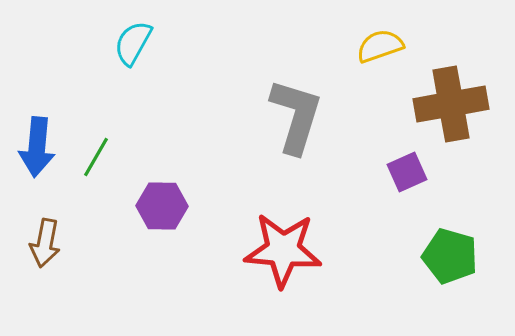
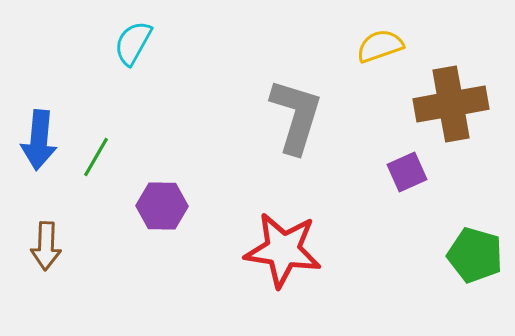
blue arrow: moved 2 px right, 7 px up
brown arrow: moved 1 px right, 3 px down; rotated 9 degrees counterclockwise
red star: rotated 4 degrees clockwise
green pentagon: moved 25 px right, 1 px up
